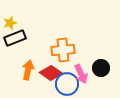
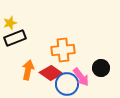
pink arrow: moved 3 px down; rotated 12 degrees counterclockwise
